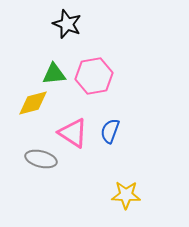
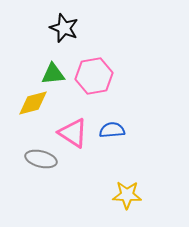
black star: moved 3 px left, 4 px down
green triangle: moved 1 px left
blue semicircle: moved 2 px right, 1 px up; rotated 65 degrees clockwise
yellow star: moved 1 px right
